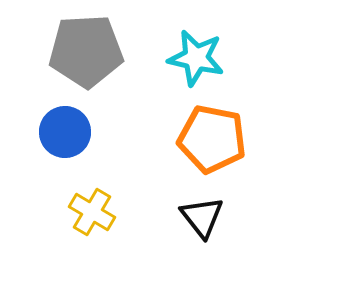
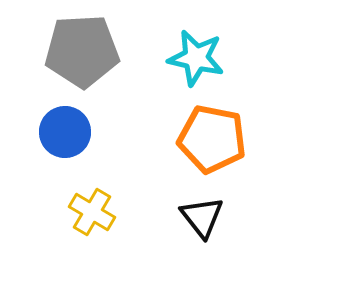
gray pentagon: moved 4 px left
